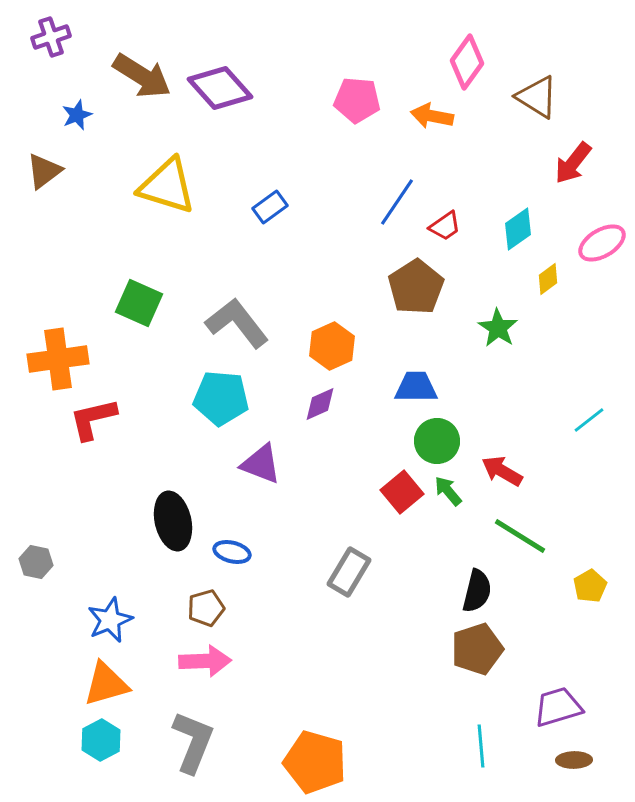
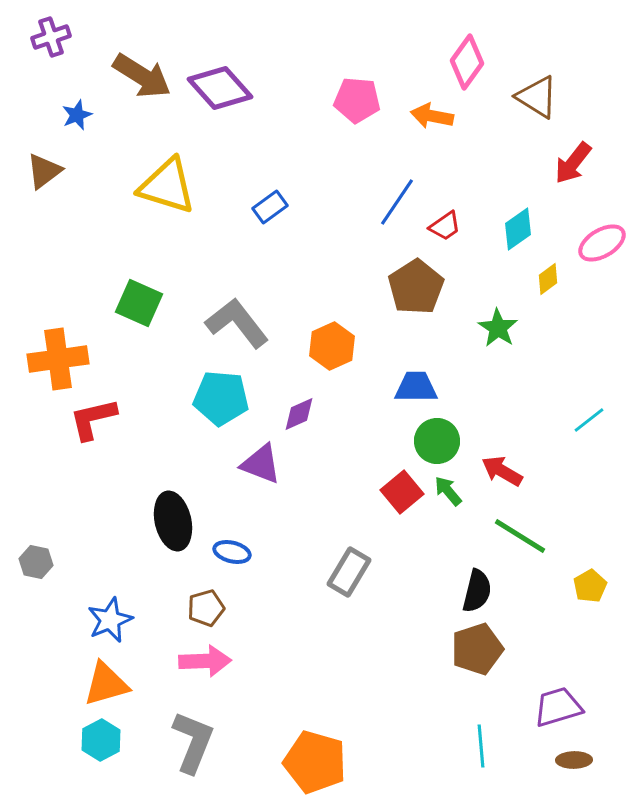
purple diamond at (320, 404): moved 21 px left, 10 px down
